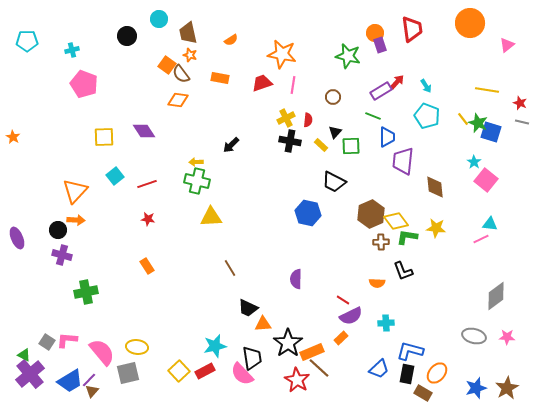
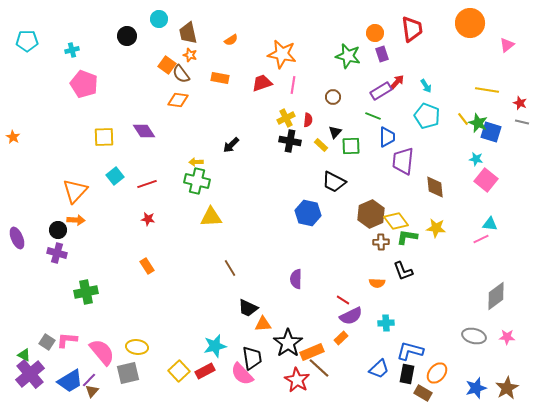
purple rectangle at (380, 45): moved 2 px right, 9 px down
cyan star at (474, 162): moved 2 px right, 3 px up; rotated 24 degrees counterclockwise
purple cross at (62, 255): moved 5 px left, 2 px up
